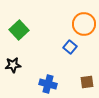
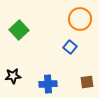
orange circle: moved 4 px left, 5 px up
black star: moved 11 px down
blue cross: rotated 18 degrees counterclockwise
